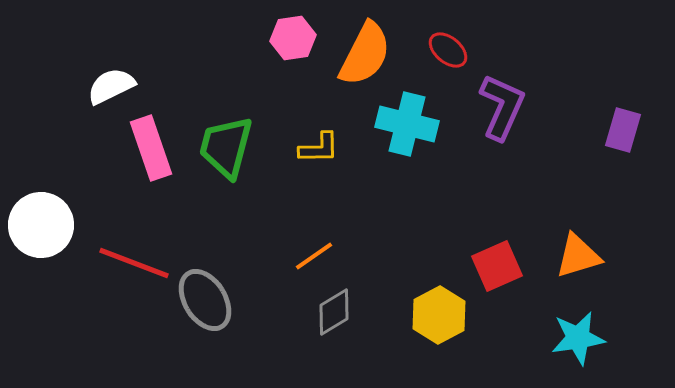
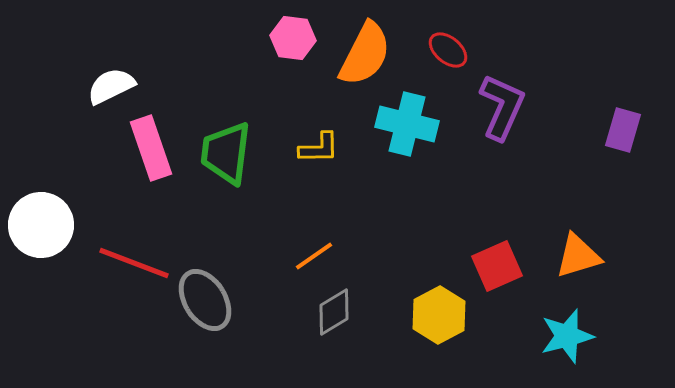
pink hexagon: rotated 15 degrees clockwise
green trapezoid: moved 6 px down; rotated 8 degrees counterclockwise
cyan star: moved 11 px left, 2 px up; rotated 6 degrees counterclockwise
